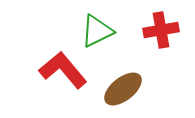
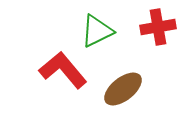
red cross: moved 3 px left, 3 px up
